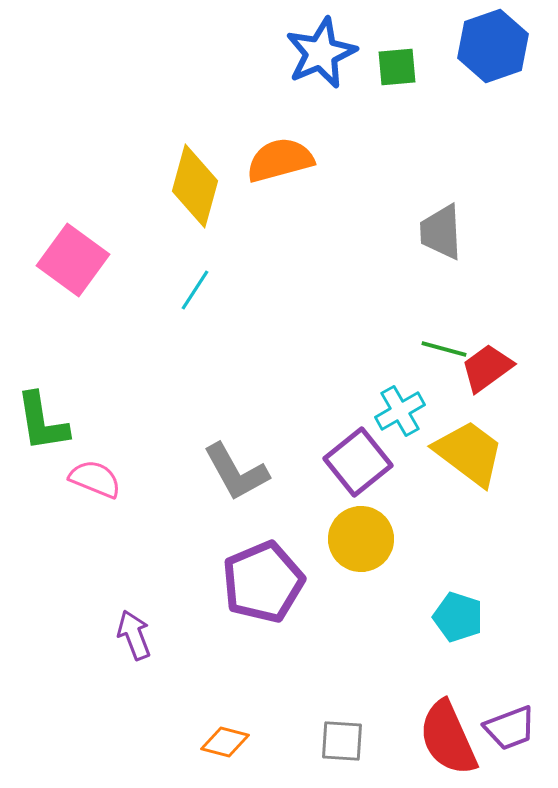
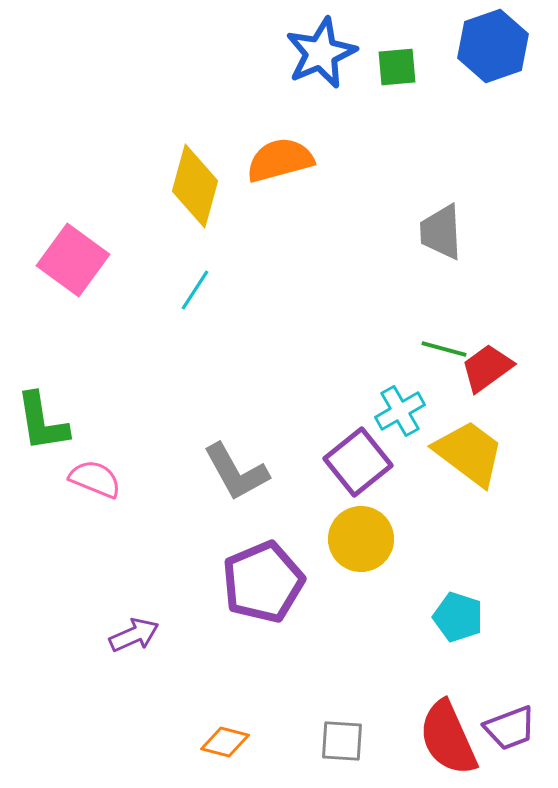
purple arrow: rotated 87 degrees clockwise
